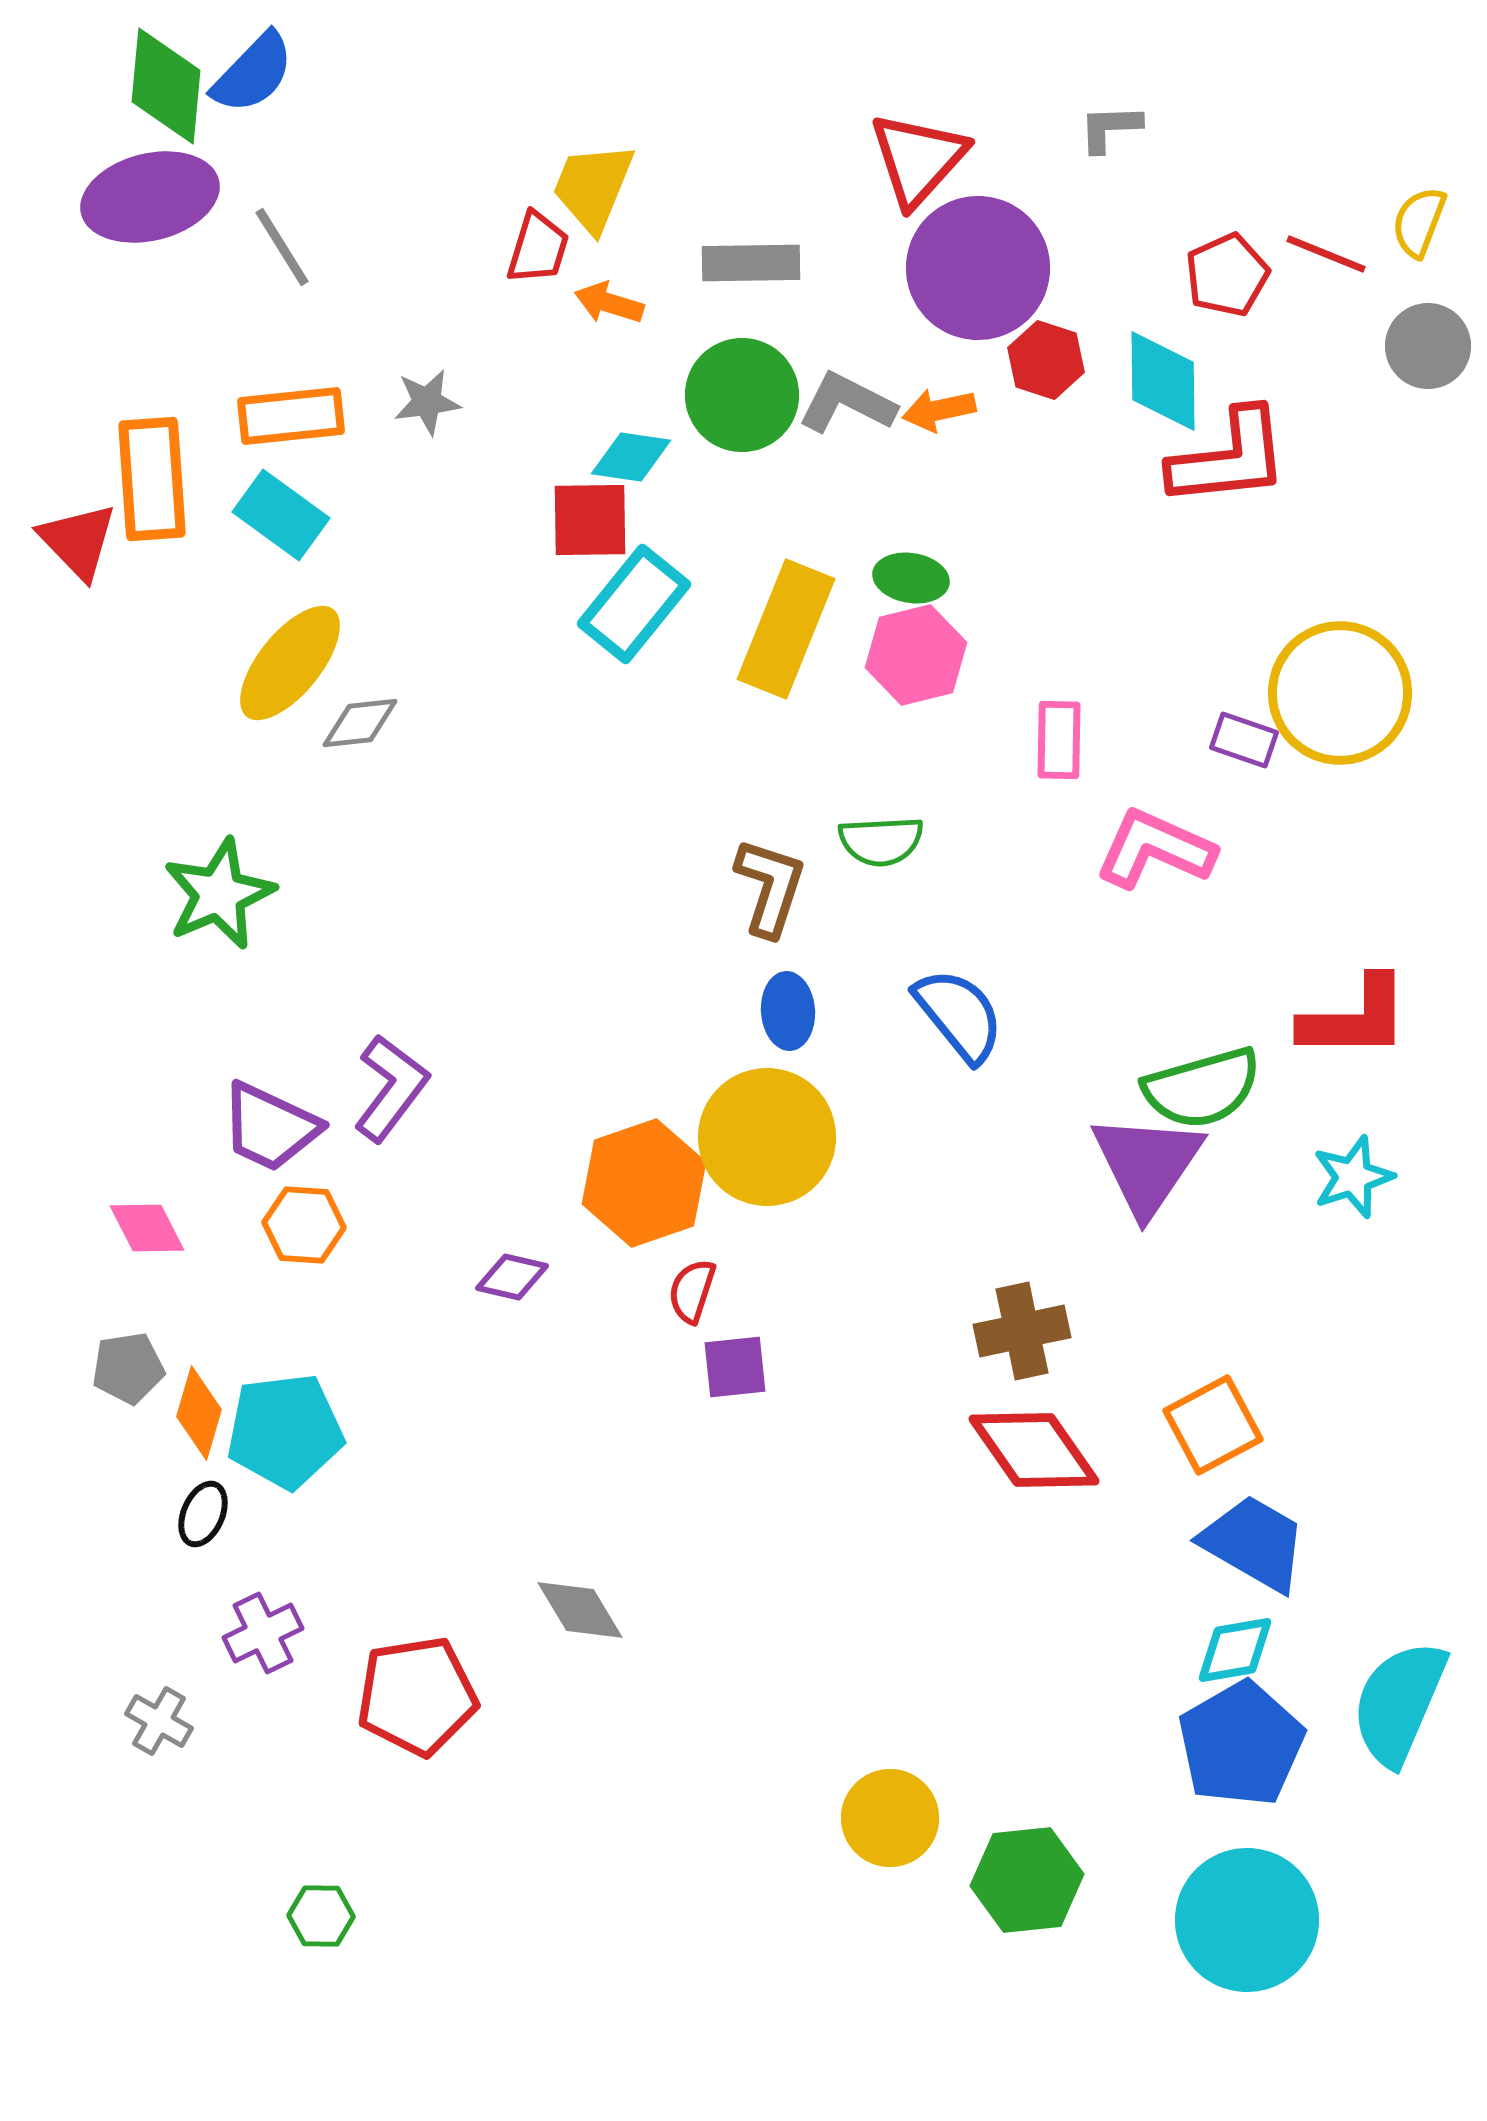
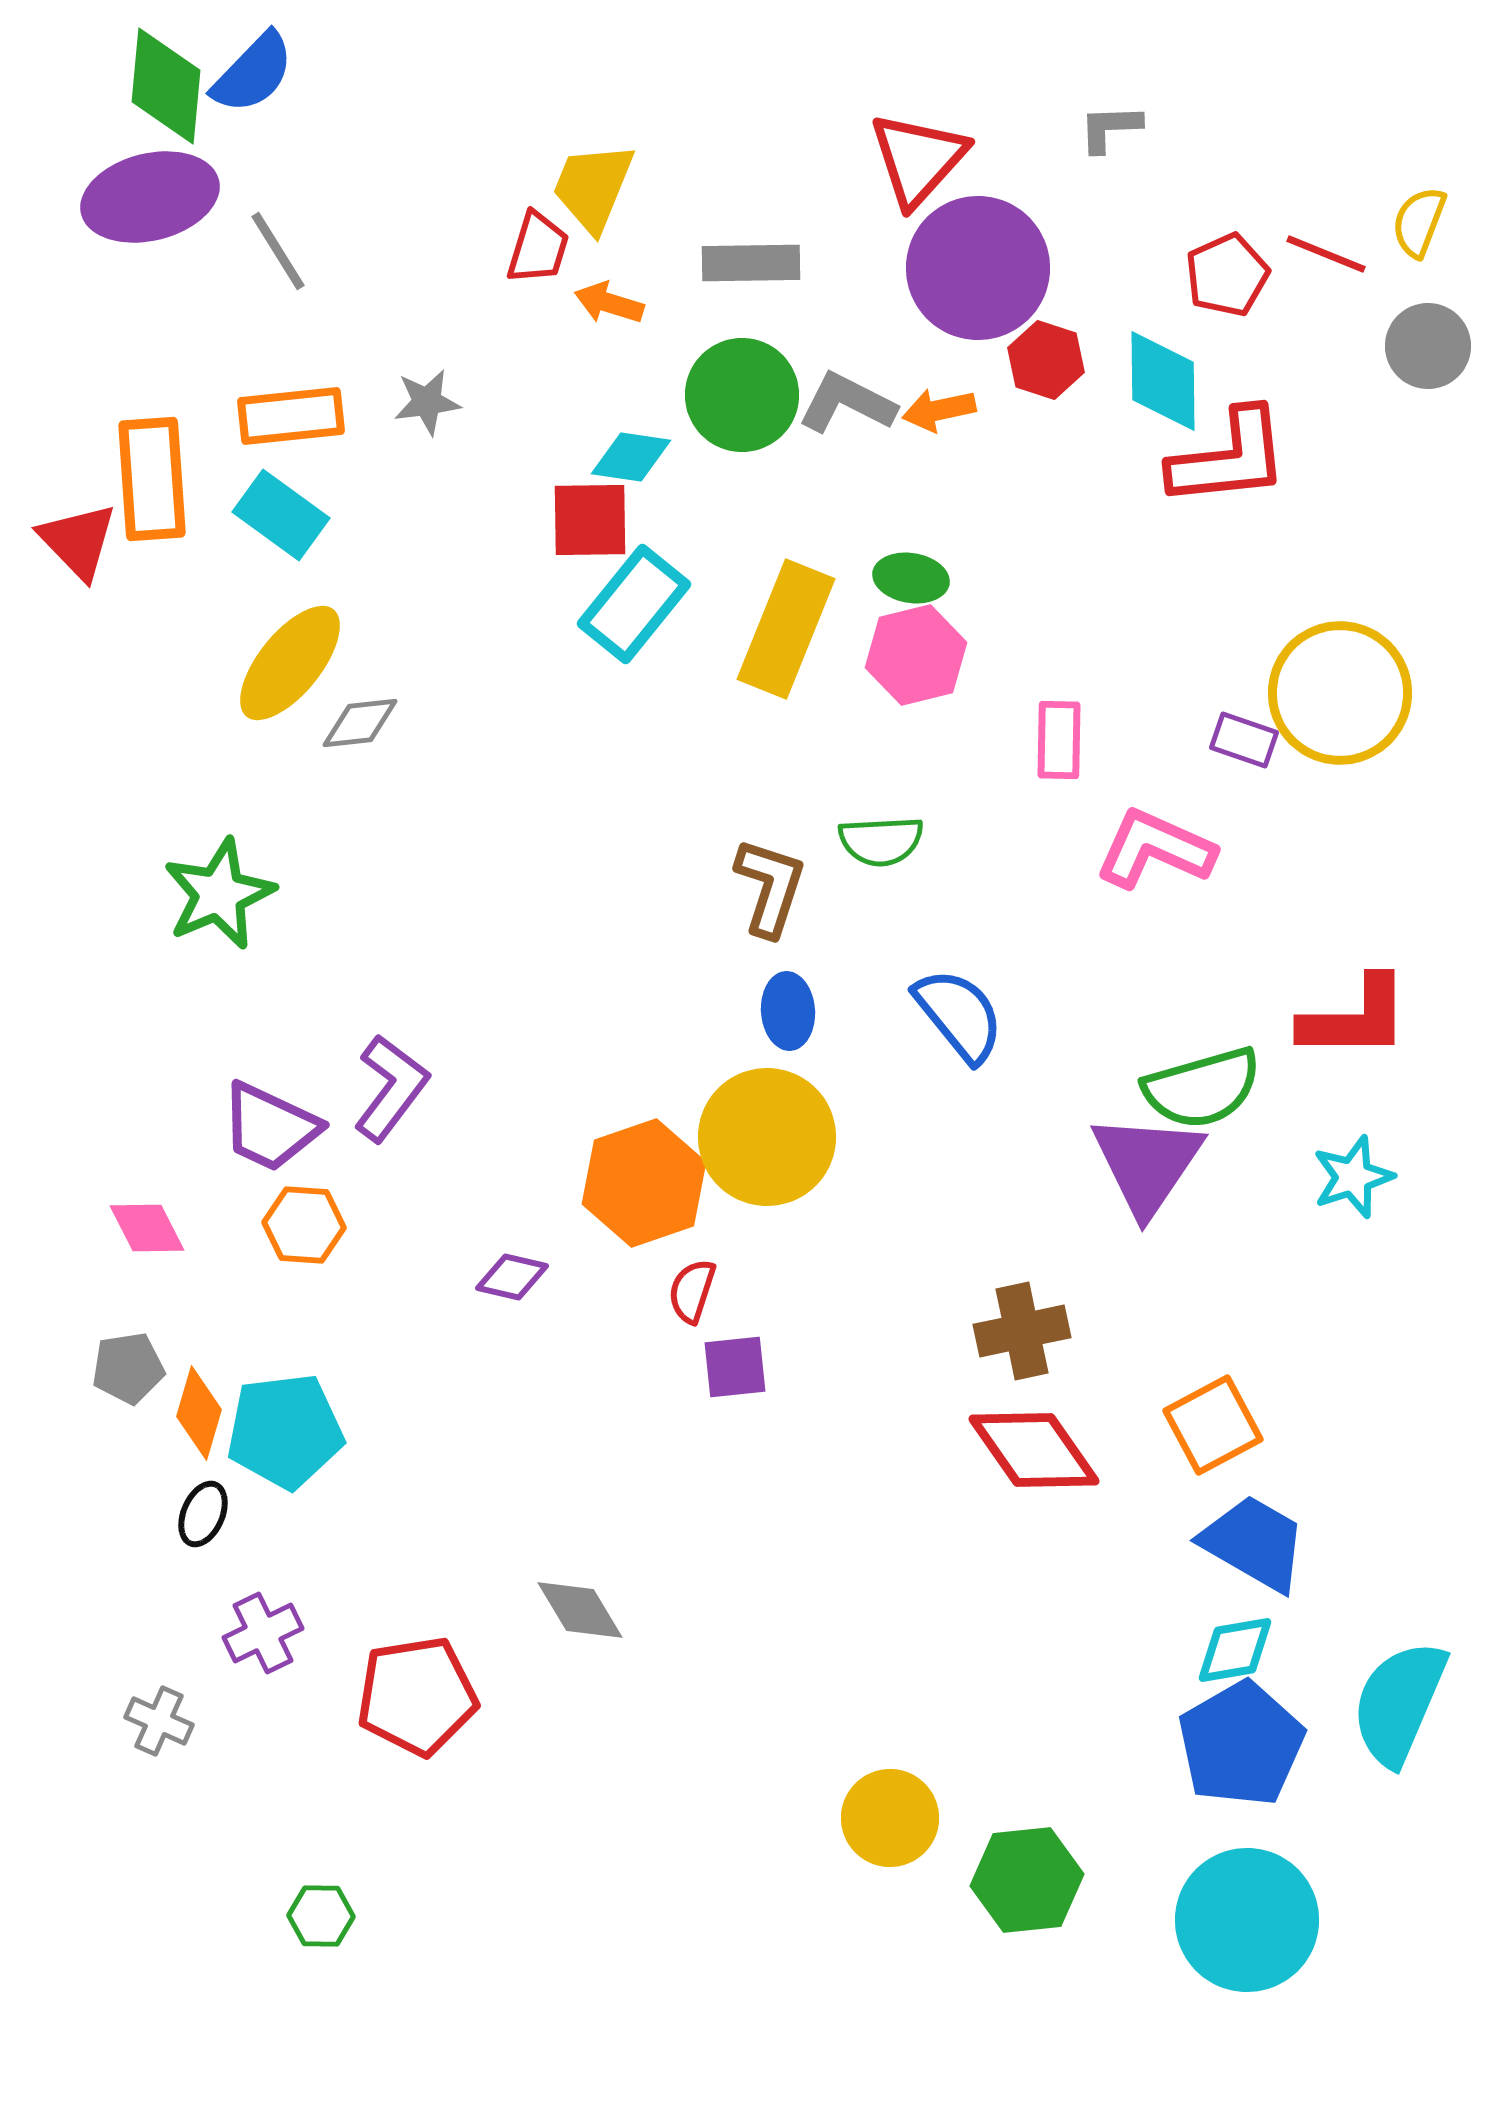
gray line at (282, 247): moved 4 px left, 4 px down
gray cross at (159, 1721): rotated 6 degrees counterclockwise
